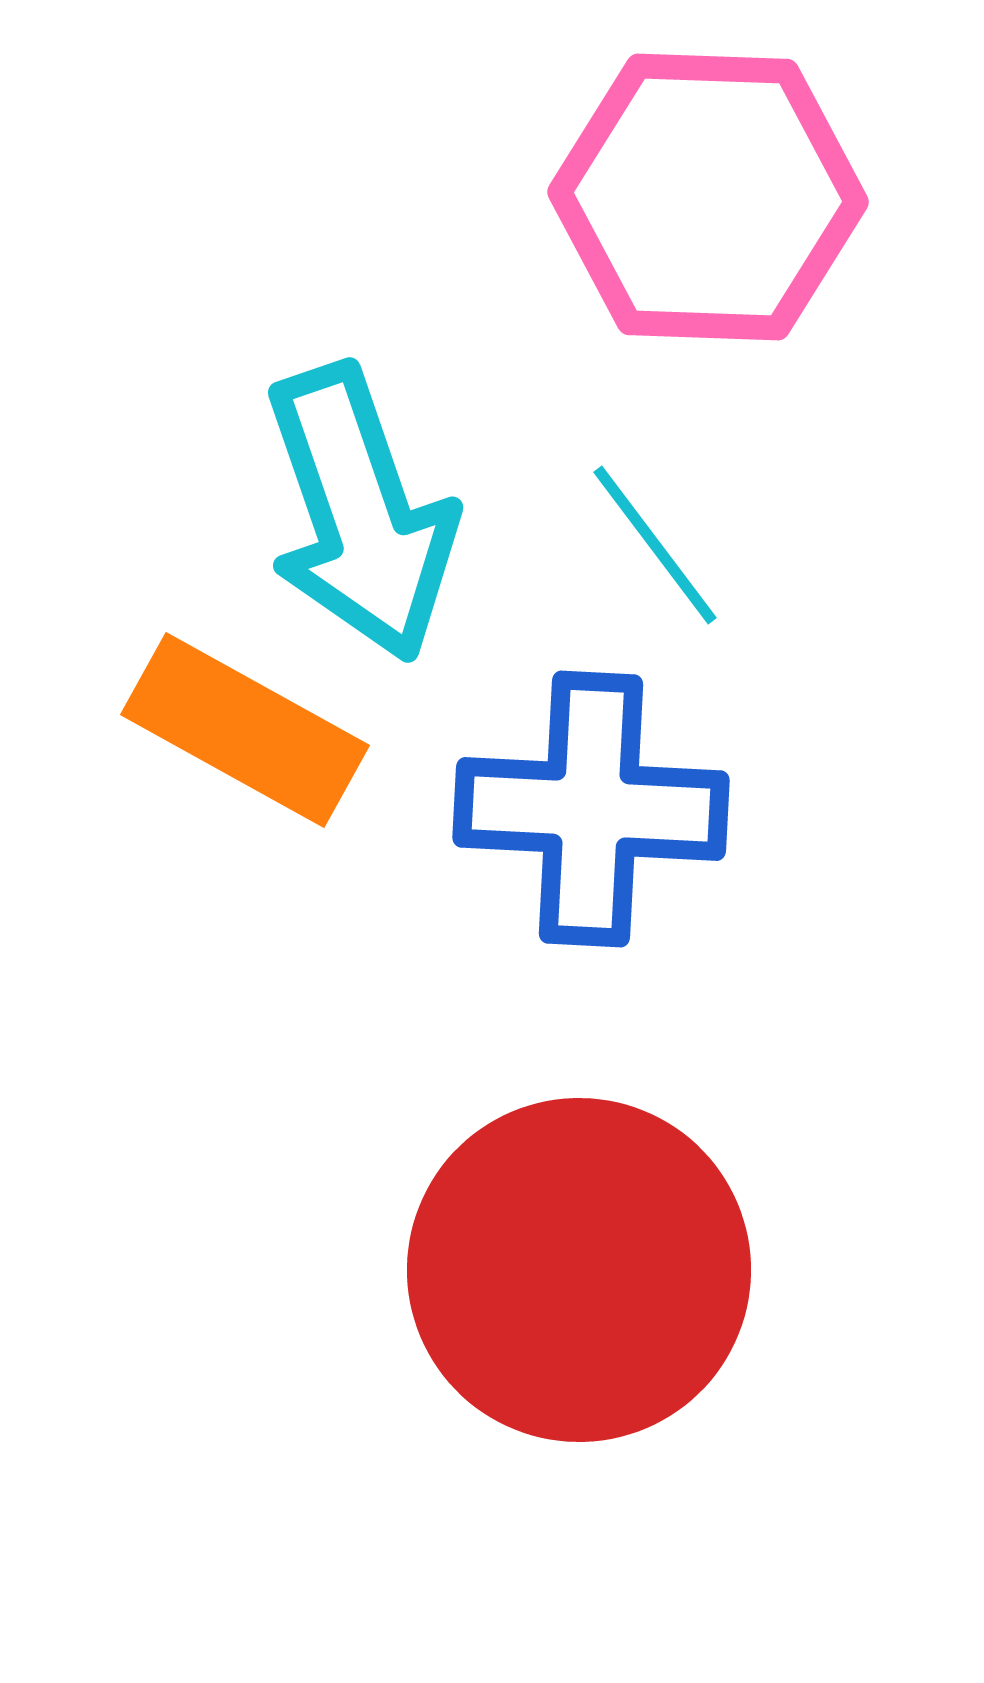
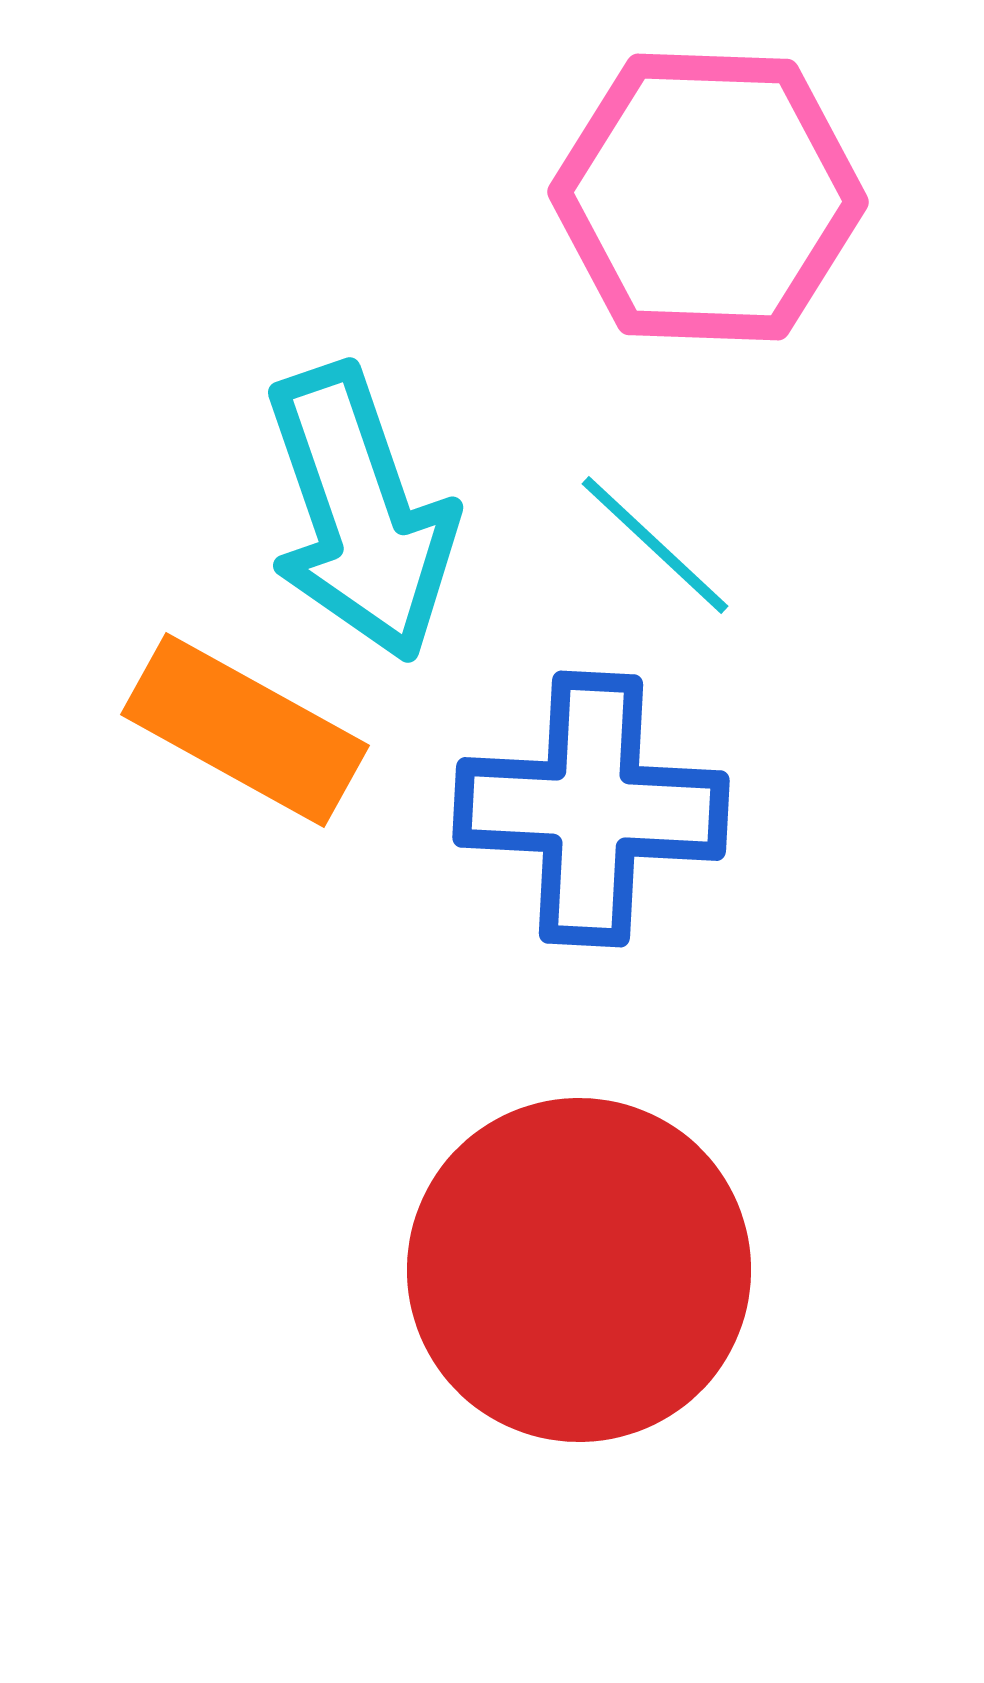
cyan line: rotated 10 degrees counterclockwise
